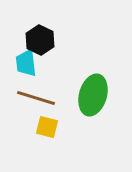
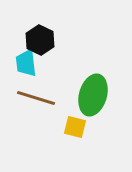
yellow square: moved 28 px right
